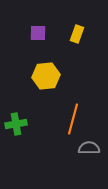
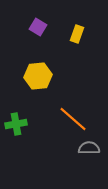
purple square: moved 6 px up; rotated 30 degrees clockwise
yellow hexagon: moved 8 px left
orange line: rotated 64 degrees counterclockwise
